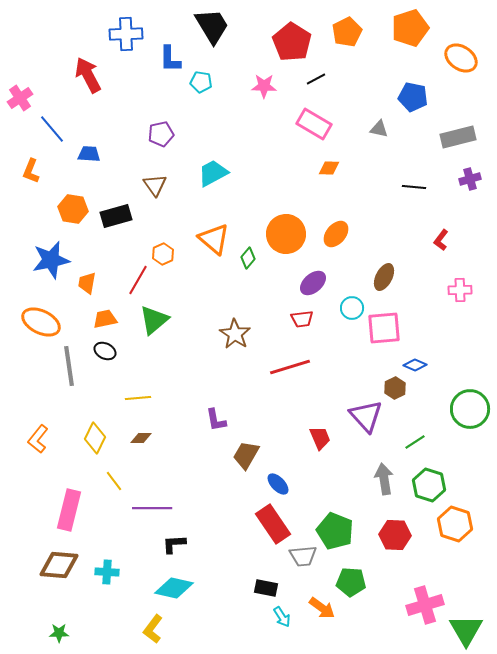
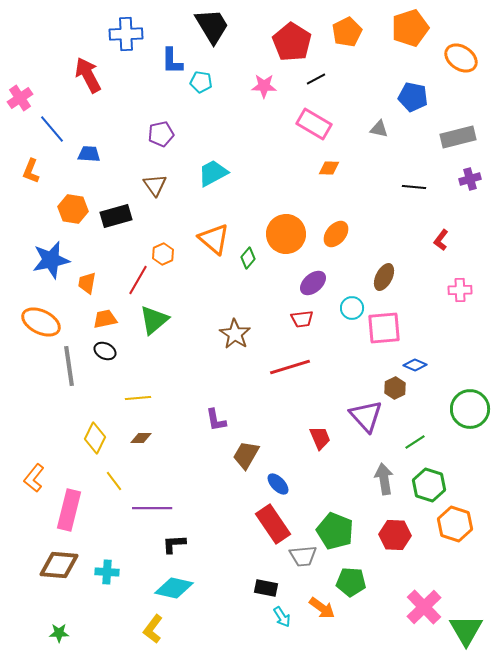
blue L-shape at (170, 59): moved 2 px right, 2 px down
orange L-shape at (38, 439): moved 4 px left, 39 px down
pink cross at (425, 605): moved 1 px left, 2 px down; rotated 27 degrees counterclockwise
